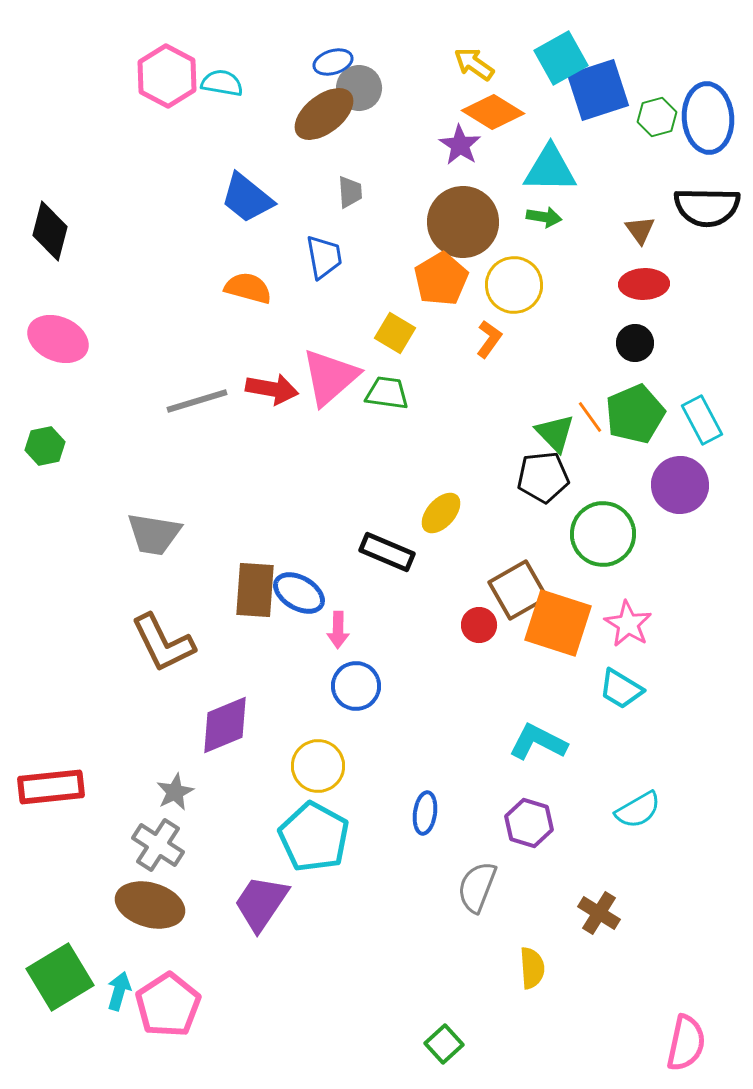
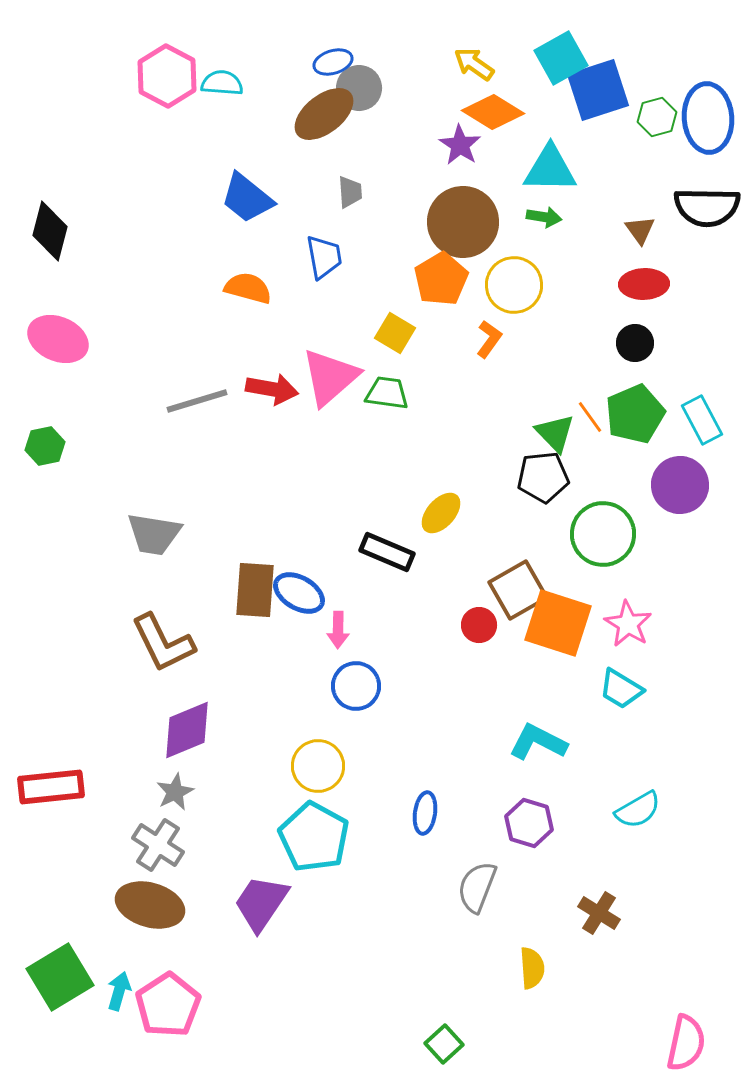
cyan semicircle at (222, 83): rotated 6 degrees counterclockwise
purple diamond at (225, 725): moved 38 px left, 5 px down
